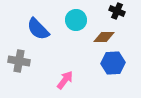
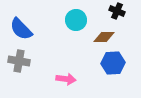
blue semicircle: moved 17 px left
pink arrow: moved 1 px right, 1 px up; rotated 60 degrees clockwise
